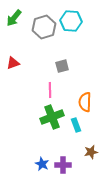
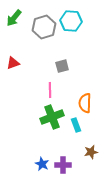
orange semicircle: moved 1 px down
